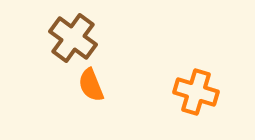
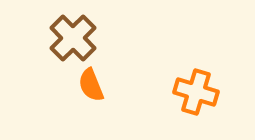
brown cross: rotated 9 degrees clockwise
